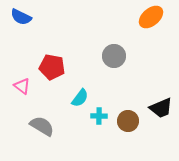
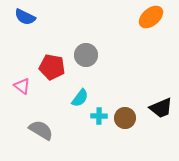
blue semicircle: moved 4 px right
gray circle: moved 28 px left, 1 px up
brown circle: moved 3 px left, 3 px up
gray semicircle: moved 1 px left, 4 px down
